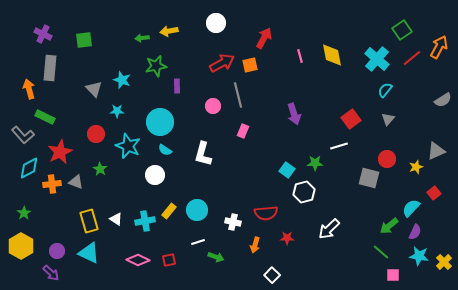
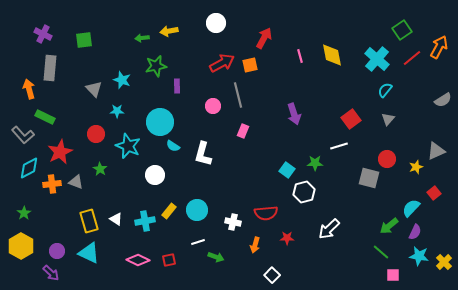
cyan semicircle at (165, 150): moved 8 px right, 4 px up
